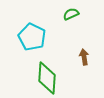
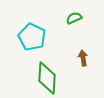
green semicircle: moved 3 px right, 4 px down
brown arrow: moved 1 px left, 1 px down
